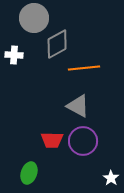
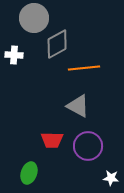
purple circle: moved 5 px right, 5 px down
white star: rotated 28 degrees counterclockwise
